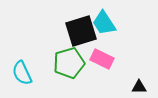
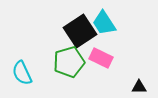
black square: moved 1 px left; rotated 16 degrees counterclockwise
pink rectangle: moved 1 px left, 1 px up
green pentagon: moved 1 px up
